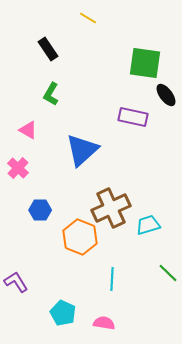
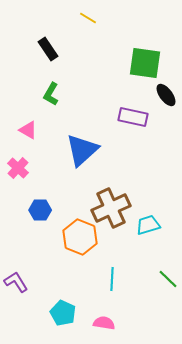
green line: moved 6 px down
